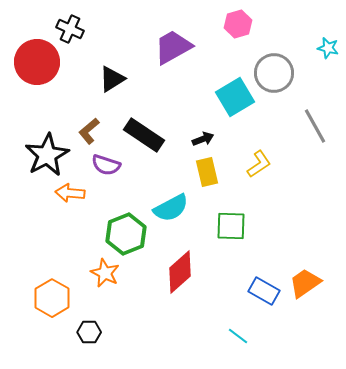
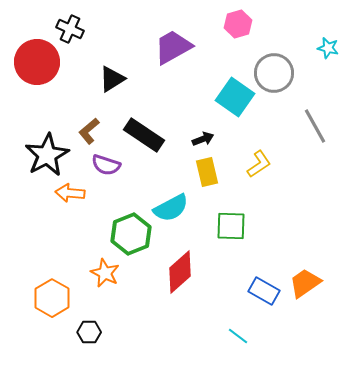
cyan square: rotated 24 degrees counterclockwise
green hexagon: moved 5 px right
